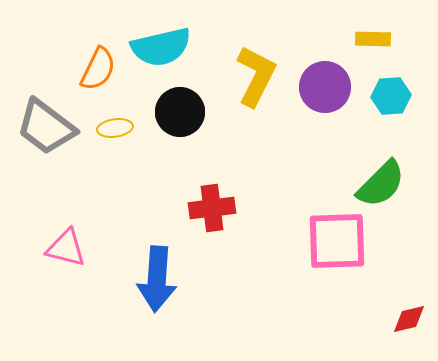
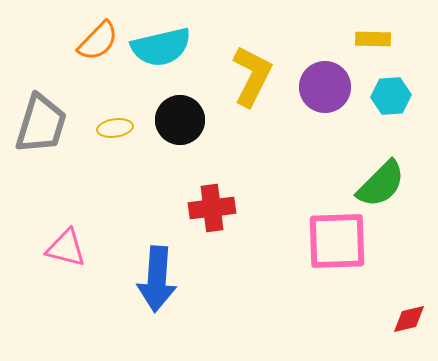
orange semicircle: moved 28 px up; rotated 18 degrees clockwise
yellow L-shape: moved 4 px left
black circle: moved 8 px down
gray trapezoid: moved 5 px left, 3 px up; rotated 110 degrees counterclockwise
